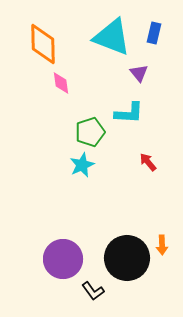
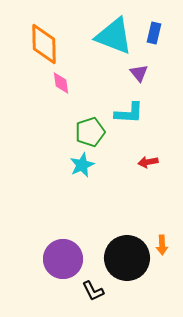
cyan triangle: moved 2 px right, 1 px up
orange diamond: moved 1 px right
red arrow: rotated 60 degrees counterclockwise
black L-shape: rotated 10 degrees clockwise
